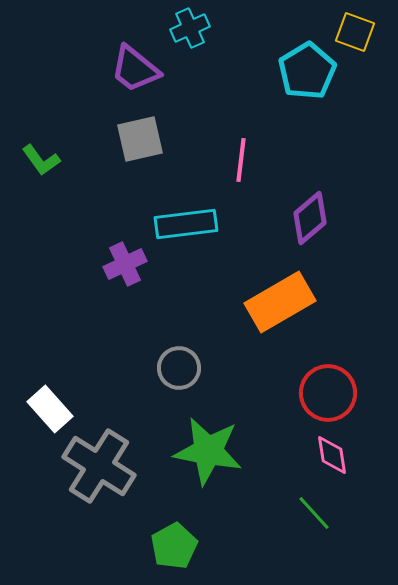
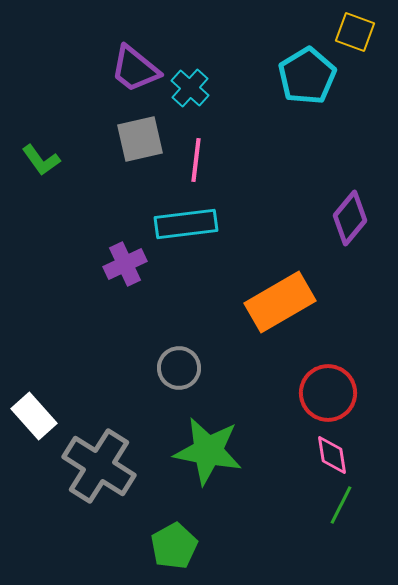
cyan cross: moved 60 px down; rotated 24 degrees counterclockwise
cyan pentagon: moved 5 px down
pink line: moved 45 px left
purple diamond: moved 40 px right; rotated 10 degrees counterclockwise
white rectangle: moved 16 px left, 7 px down
green line: moved 27 px right, 8 px up; rotated 69 degrees clockwise
